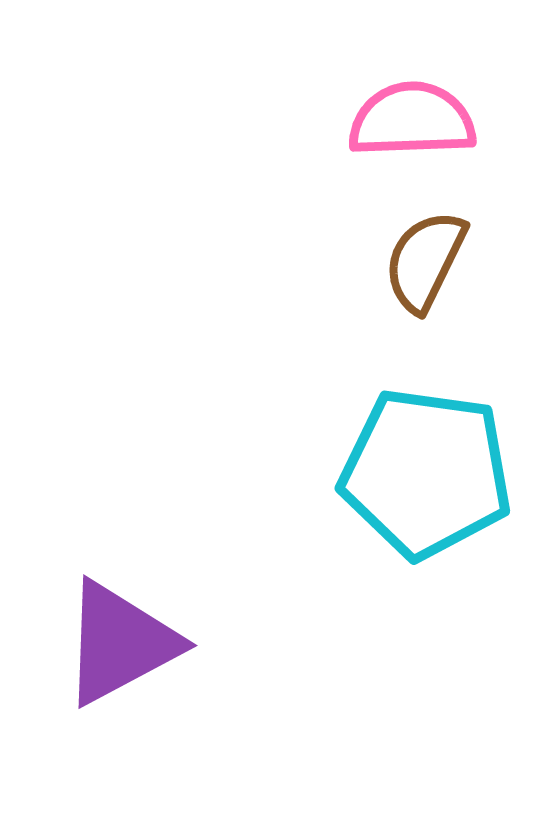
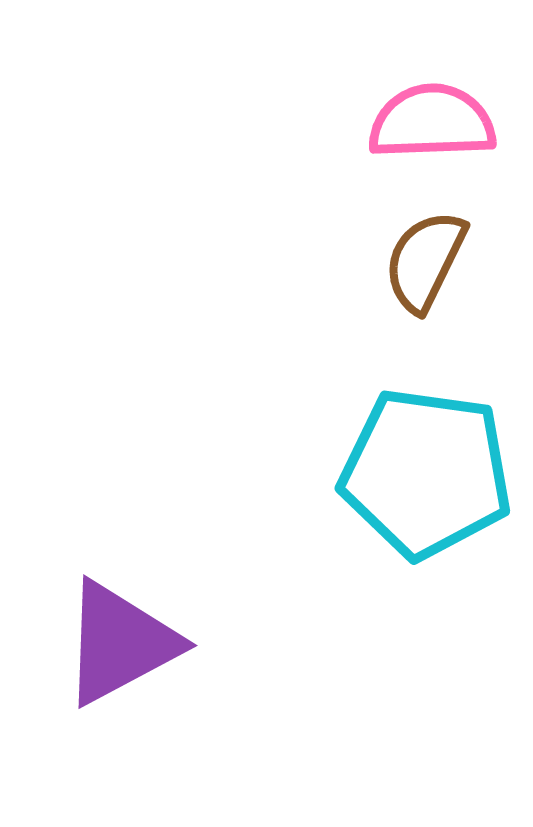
pink semicircle: moved 20 px right, 2 px down
